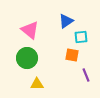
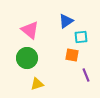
yellow triangle: rotated 16 degrees counterclockwise
